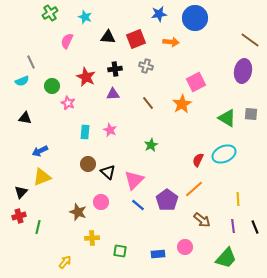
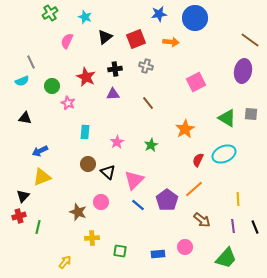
black triangle at (108, 37): moved 3 px left; rotated 42 degrees counterclockwise
orange star at (182, 104): moved 3 px right, 25 px down
pink star at (110, 130): moved 7 px right, 12 px down; rotated 16 degrees clockwise
black triangle at (21, 192): moved 2 px right, 4 px down
